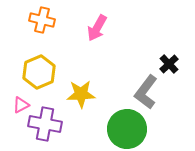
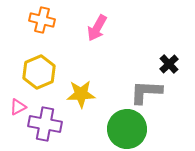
gray L-shape: rotated 56 degrees clockwise
pink triangle: moved 3 px left, 2 px down
